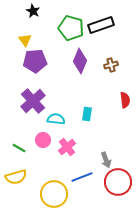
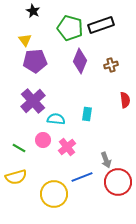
green pentagon: moved 1 px left
